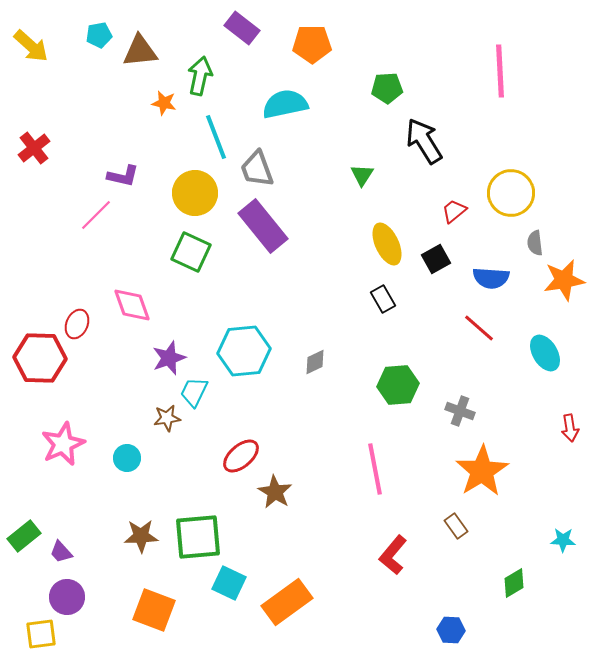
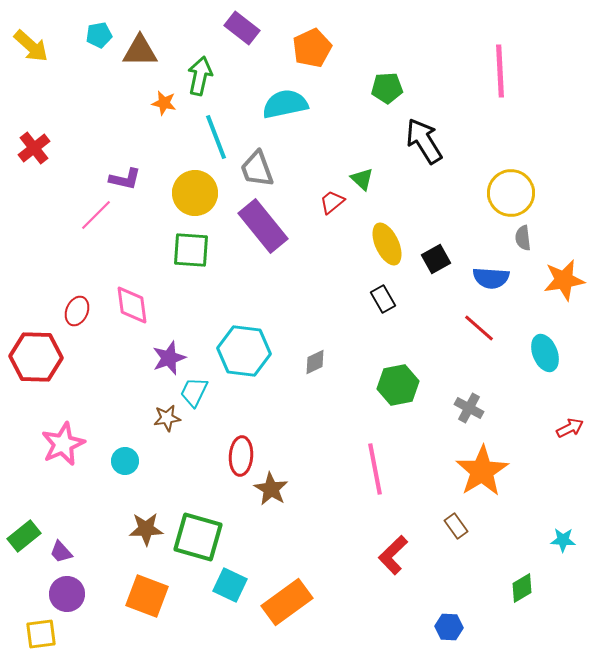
orange pentagon at (312, 44): moved 4 px down; rotated 24 degrees counterclockwise
brown triangle at (140, 51): rotated 6 degrees clockwise
green triangle at (362, 175): moved 4 px down; rotated 20 degrees counterclockwise
purple L-shape at (123, 176): moved 2 px right, 3 px down
red trapezoid at (454, 211): moved 122 px left, 9 px up
gray semicircle at (535, 243): moved 12 px left, 5 px up
green square at (191, 252): moved 2 px up; rotated 21 degrees counterclockwise
pink diamond at (132, 305): rotated 12 degrees clockwise
red ellipse at (77, 324): moved 13 px up
cyan hexagon at (244, 351): rotated 12 degrees clockwise
cyan ellipse at (545, 353): rotated 9 degrees clockwise
red hexagon at (40, 358): moved 4 px left, 1 px up
green hexagon at (398, 385): rotated 6 degrees counterclockwise
gray cross at (460, 411): moved 9 px right, 3 px up; rotated 8 degrees clockwise
red arrow at (570, 428): rotated 108 degrees counterclockwise
red ellipse at (241, 456): rotated 45 degrees counterclockwise
cyan circle at (127, 458): moved 2 px left, 3 px down
brown star at (275, 492): moved 4 px left, 3 px up
brown star at (141, 536): moved 5 px right, 7 px up
green square at (198, 537): rotated 21 degrees clockwise
red L-shape at (393, 555): rotated 6 degrees clockwise
cyan square at (229, 583): moved 1 px right, 2 px down
green diamond at (514, 583): moved 8 px right, 5 px down
purple circle at (67, 597): moved 3 px up
orange square at (154, 610): moved 7 px left, 14 px up
blue hexagon at (451, 630): moved 2 px left, 3 px up
